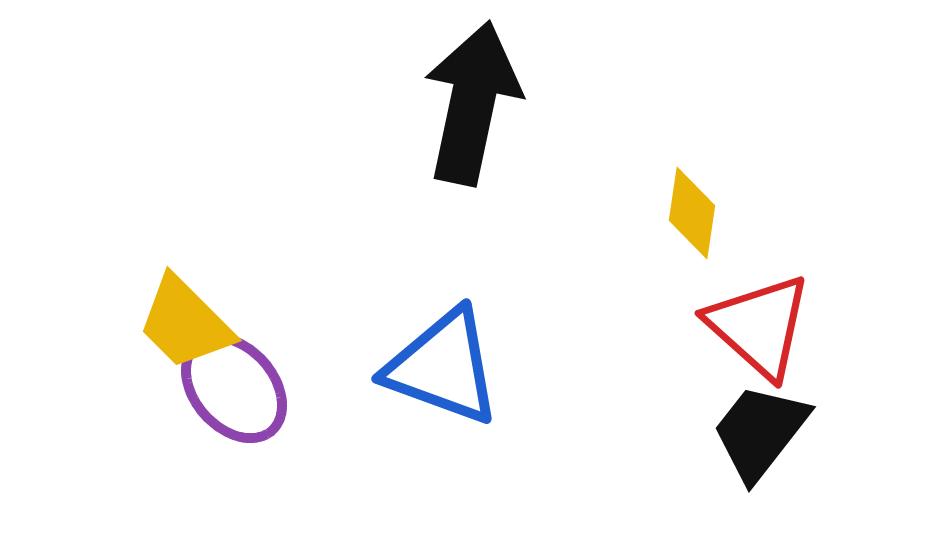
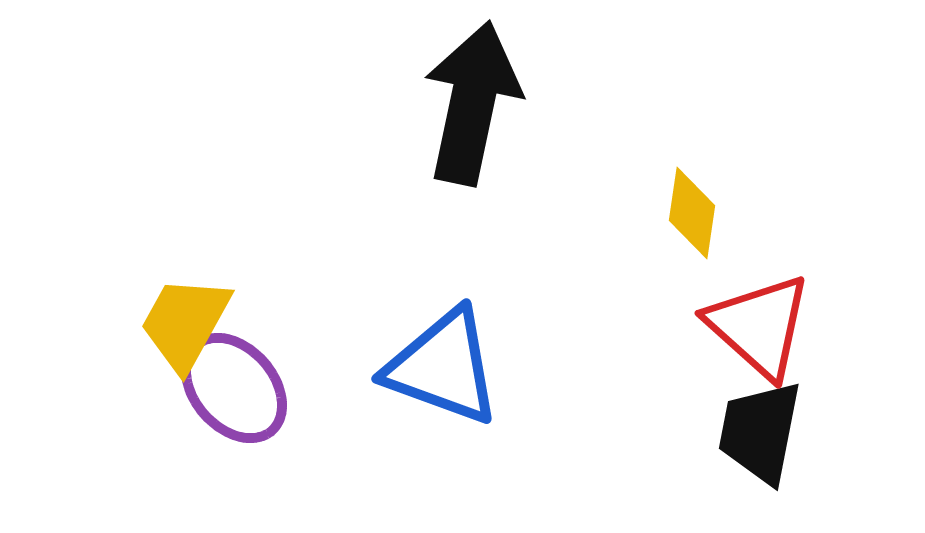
yellow trapezoid: rotated 74 degrees clockwise
black trapezoid: rotated 27 degrees counterclockwise
